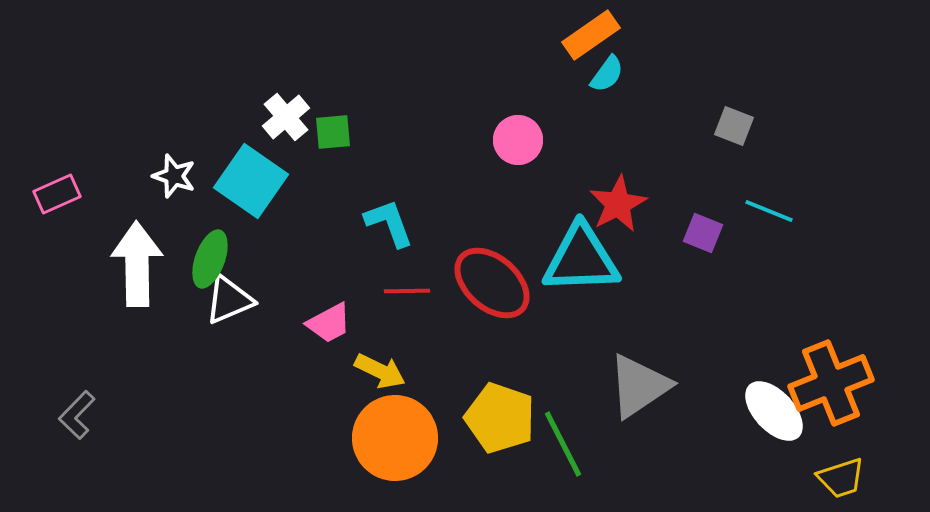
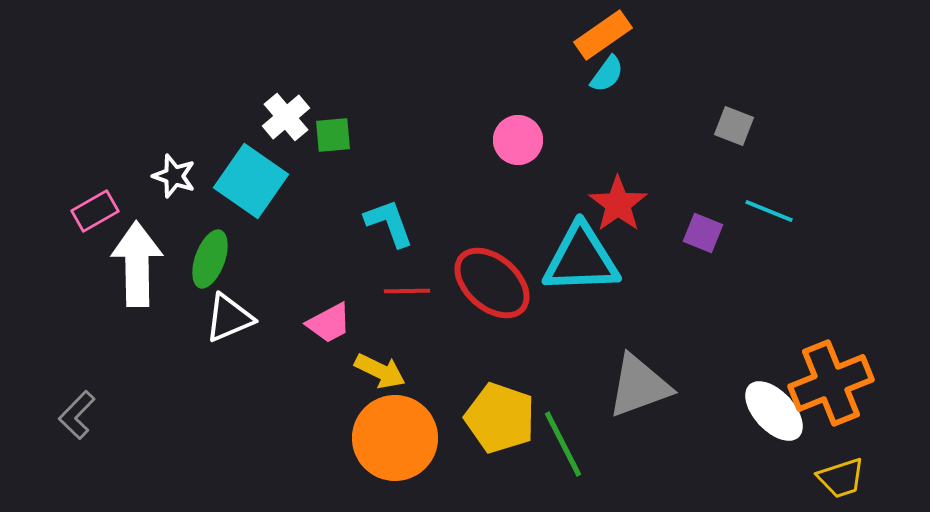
orange rectangle: moved 12 px right
green square: moved 3 px down
pink rectangle: moved 38 px right, 17 px down; rotated 6 degrees counterclockwise
red star: rotated 8 degrees counterclockwise
white triangle: moved 18 px down
gray triangle: rotated 14 degrees clockwise
